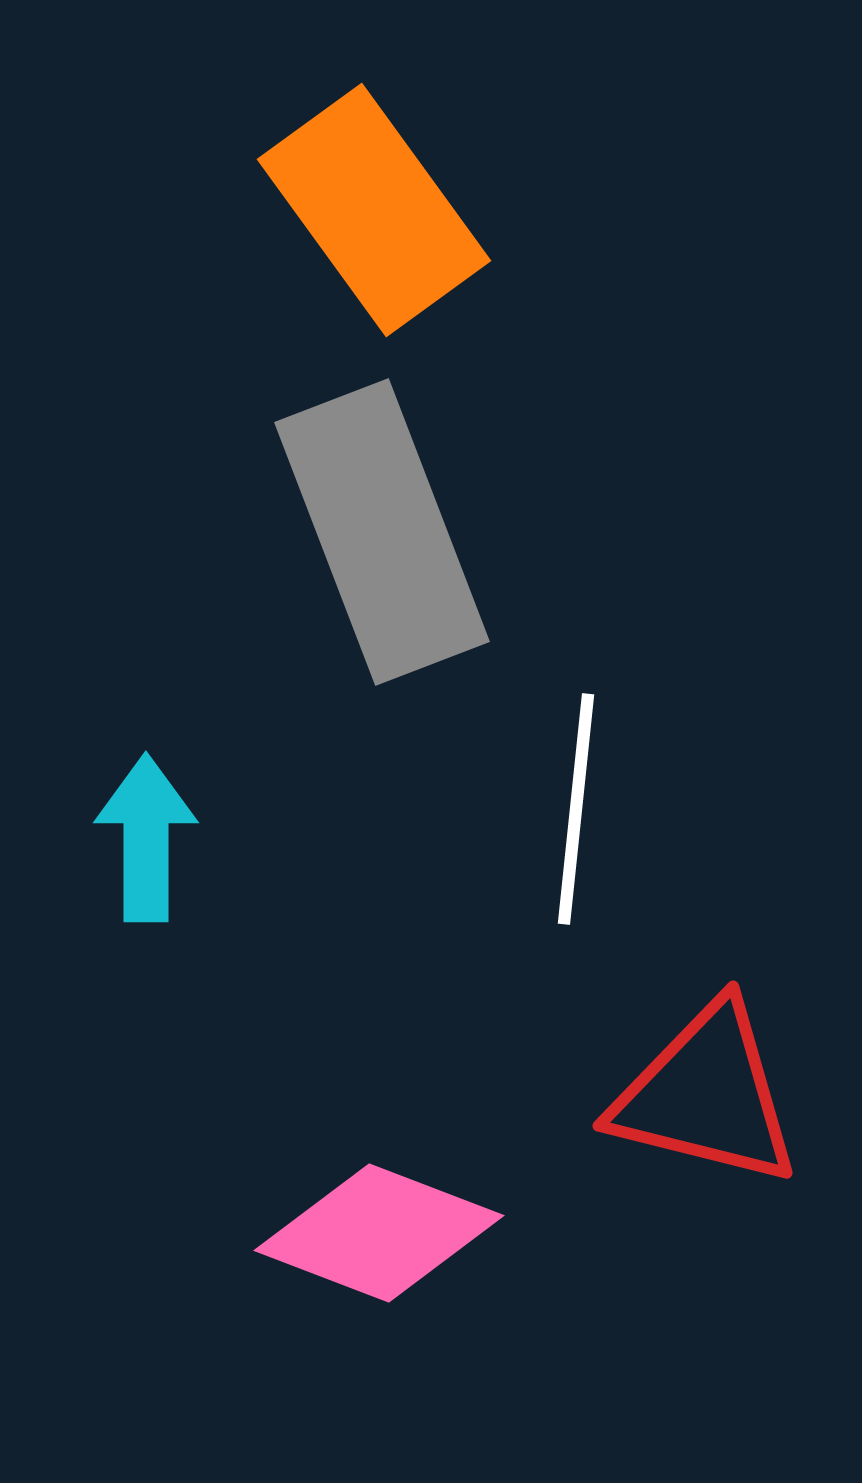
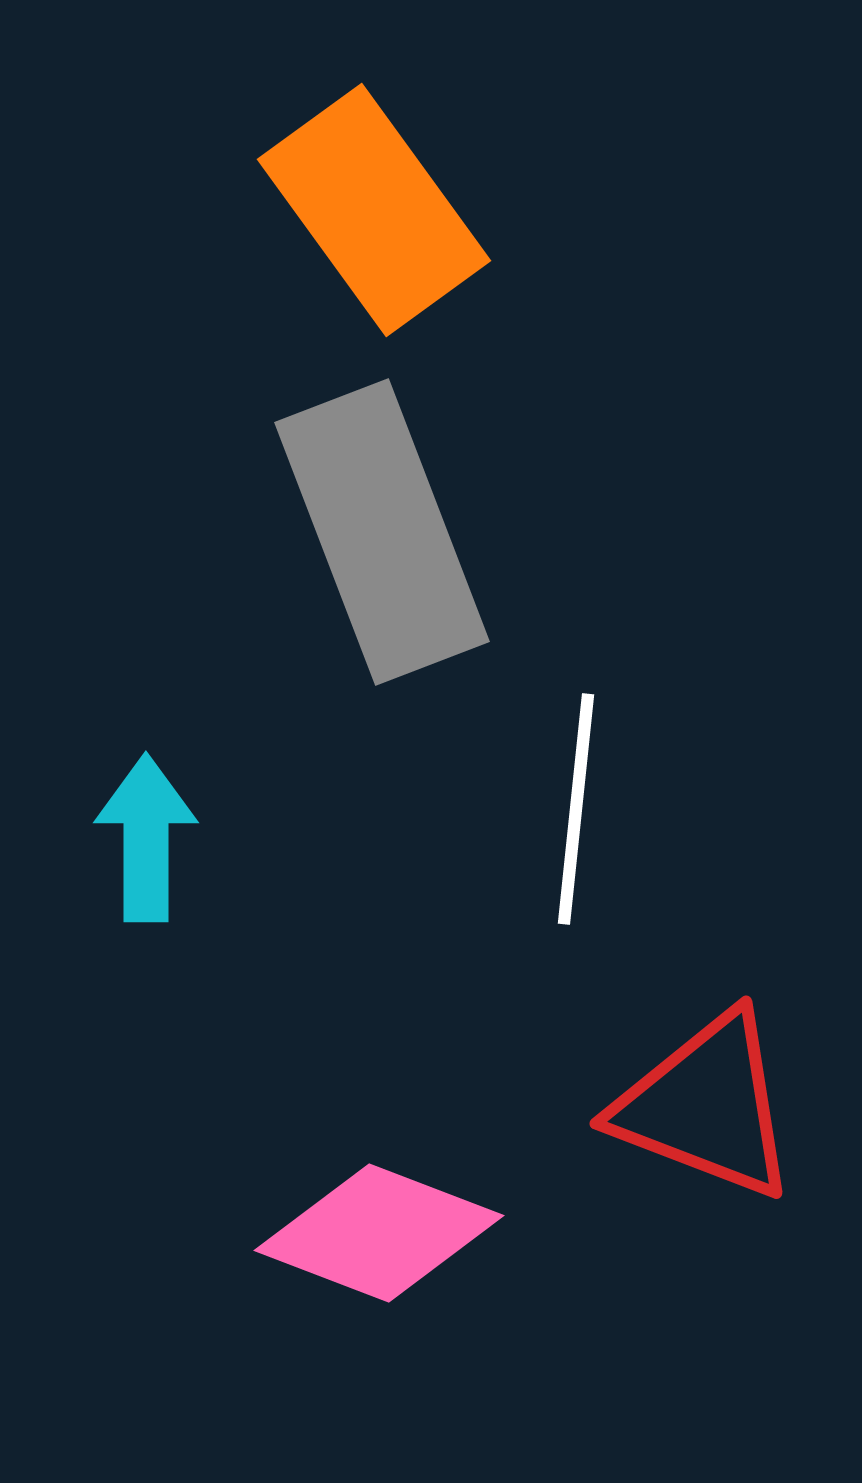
red triangle: moved 11 px down; rotated 7 degrees clockwise
